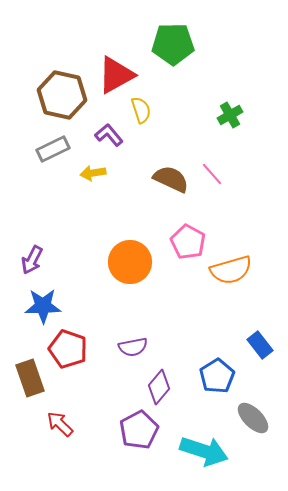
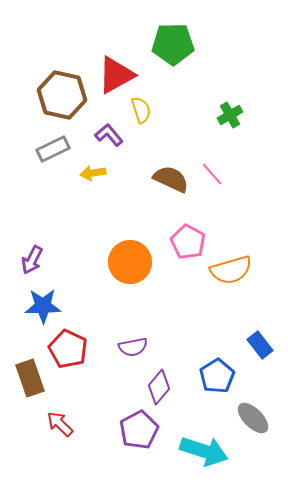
red pentagon: rotated 6 degrees clockwise
